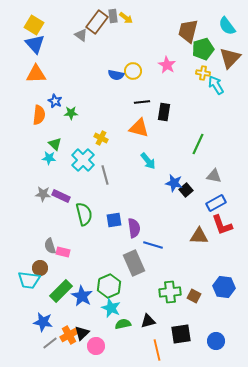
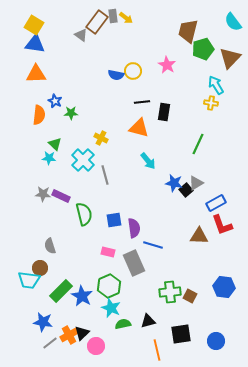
cyan semicircle at (227, 26): moved 6 px right, 4 px up
blue triangle at (35, 44): rotated 40 degrees counterclockwise
yellow cross at (203, 73): moved 8 px right, 30 px down
gray triangle at (214, 176): moved 18 px left, 7 px down; rotated 42 degrees counterclockwise
pink rectangle at (63, 252): moved 45 px right
brown square at (194, 296): moved 4 px left
